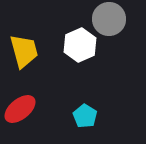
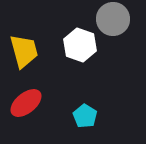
gray circle: moved 4 px right
white hexagon: rotated 16 degrees counterclockwise
red ellipse: moved 6 px right, 6 px up
